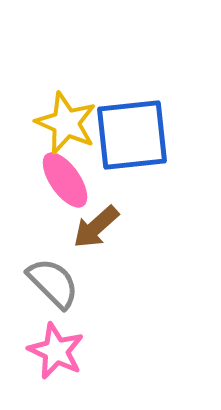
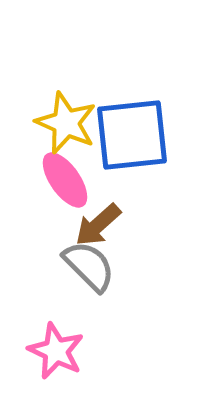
brown arrow: moved 2 px right, 2 px up
gray semicircle: moved 36 px right, 17 px up
